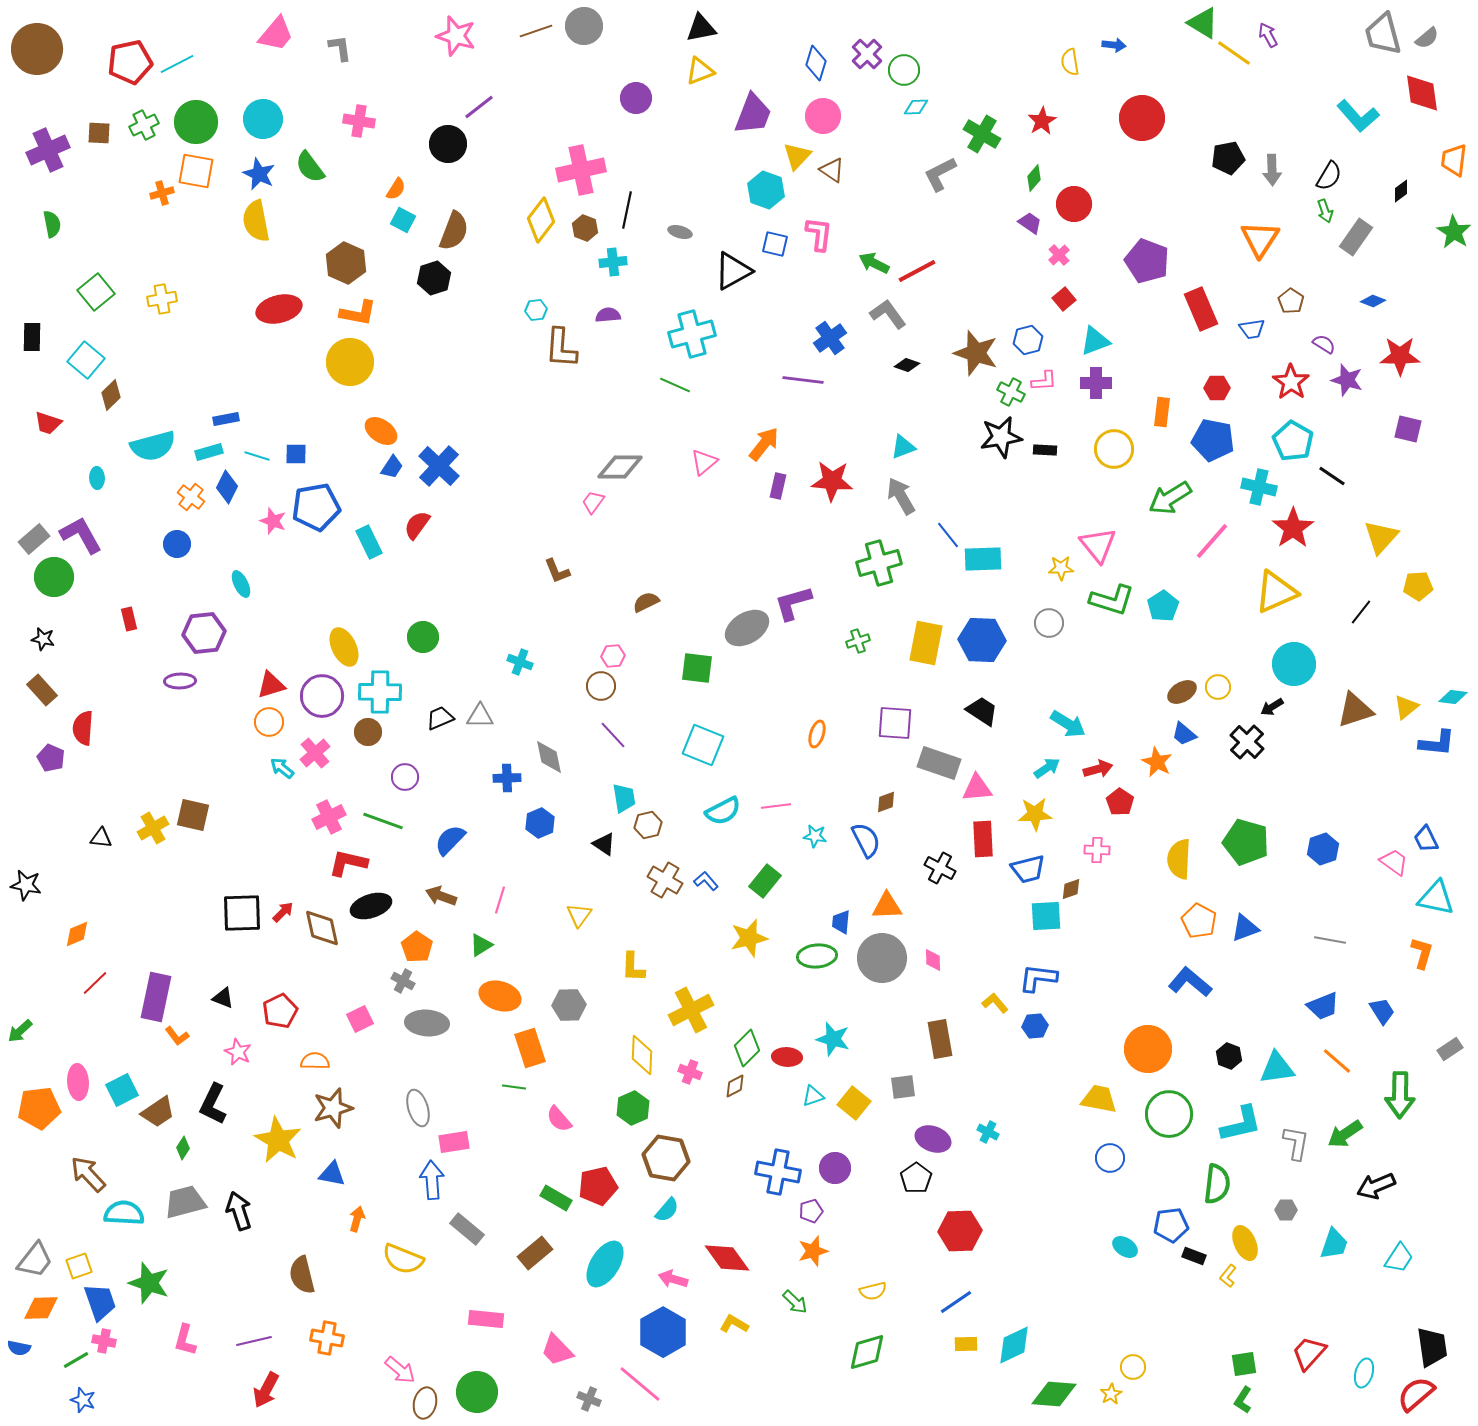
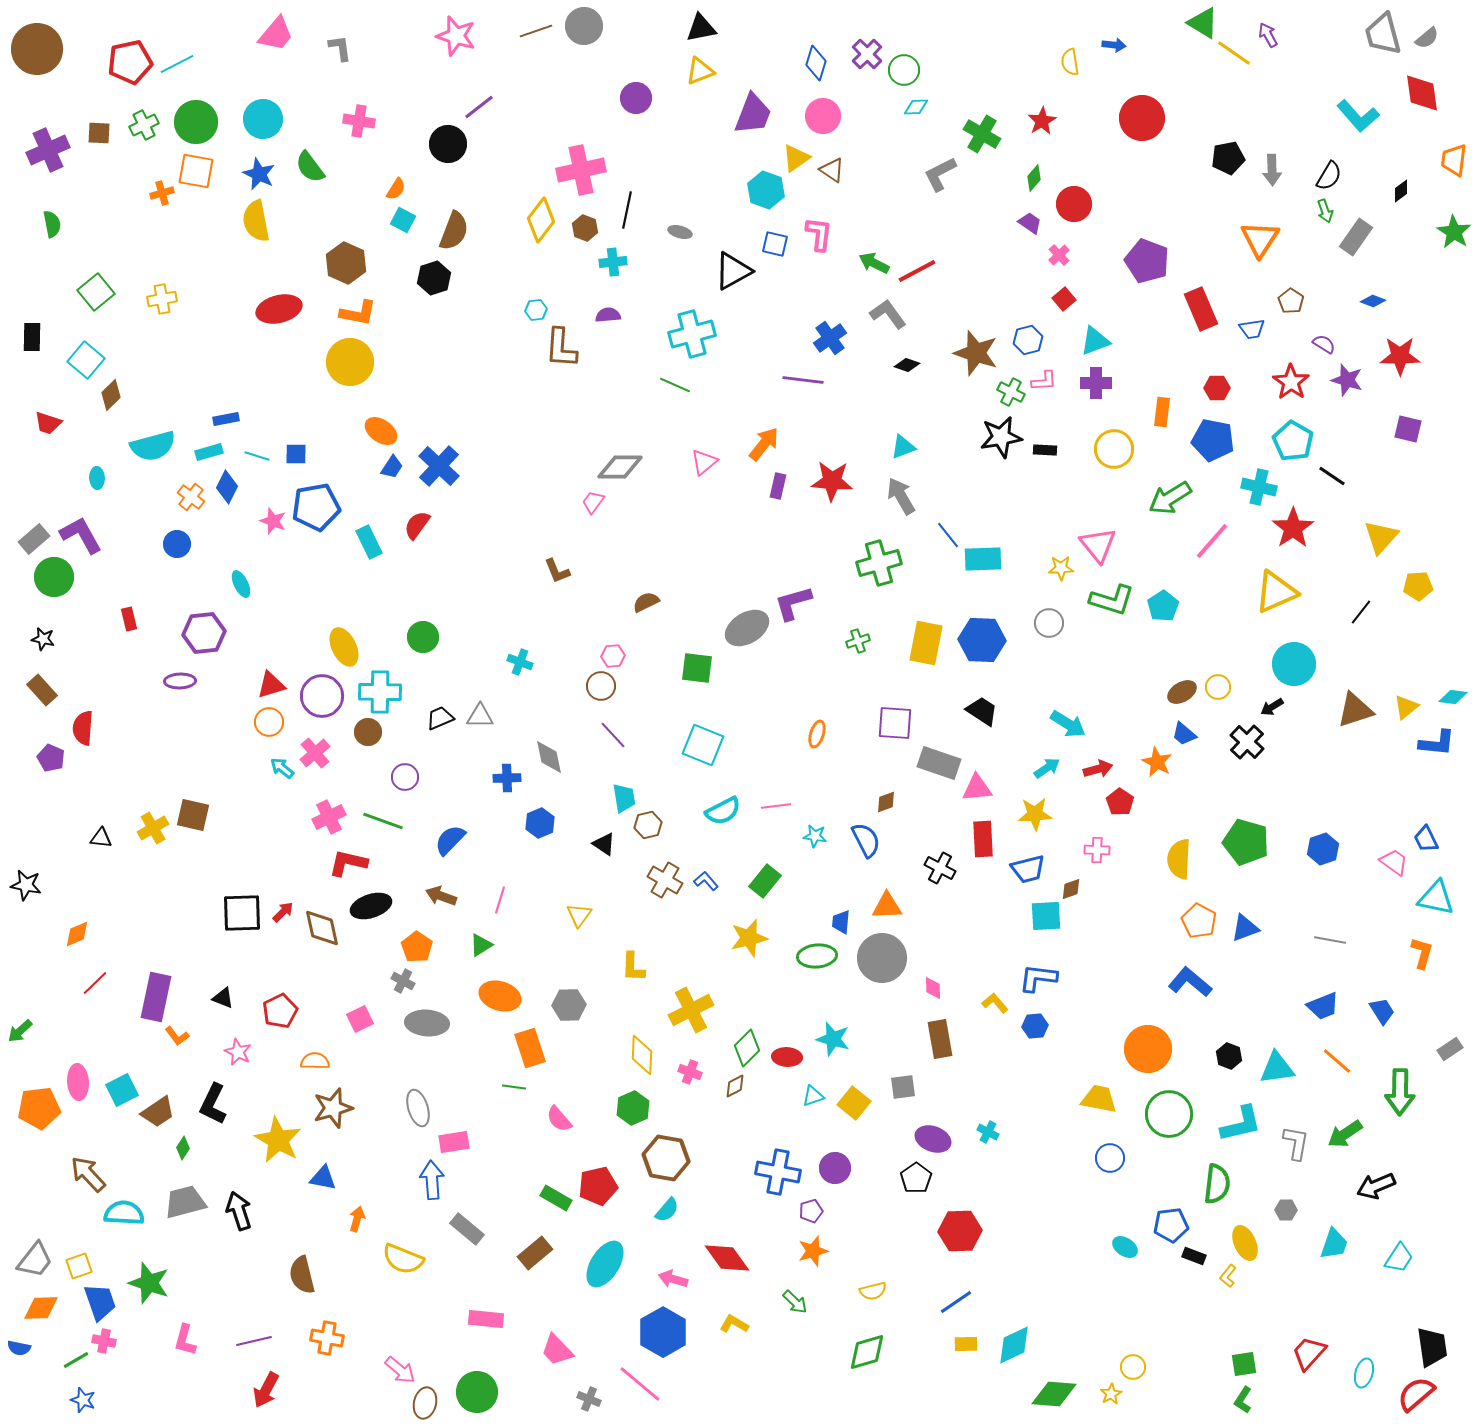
yellow triangle at (797, 156): moved 1 px left, 2 px down; rotated 12 degrees clockwise
pink diamond at (933, 960): moved 28 px down
green arrow at (1400, 1095): moved 3 px up
blue triangle at (332, 1174): moved 9 px left, 4 px down
